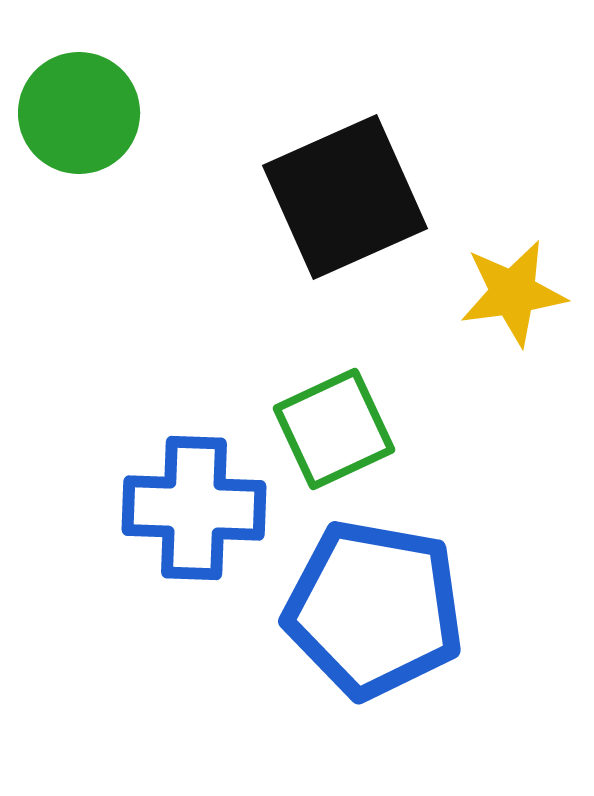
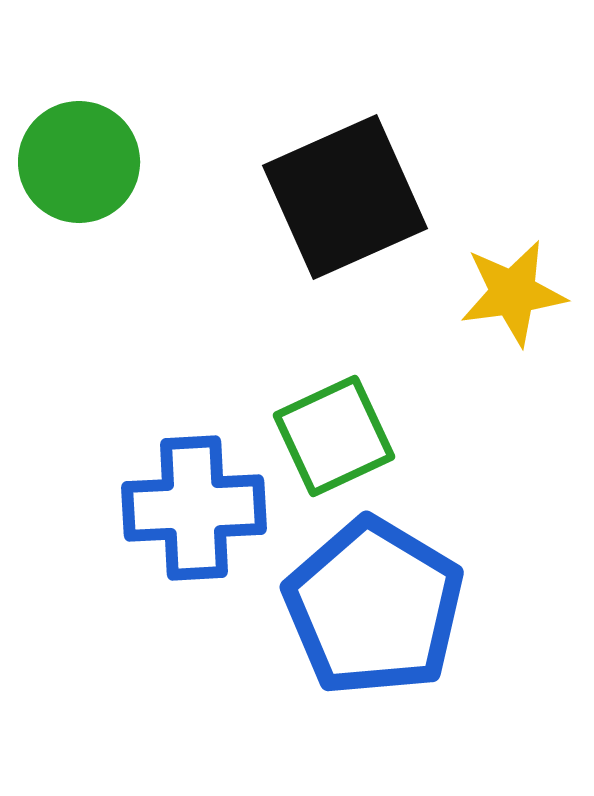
green circle: moved 49 px down
green square: moved 7 px down
blue cross: rotated 5 degrees counterclockwise
blue pentagon: moved 2 px up; rotated 21 degrees clockwise
